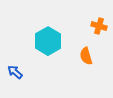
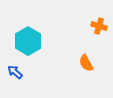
cyan hexagon: moved 20 px left
orange semicircle: moved 7 px down; rotated 12 degrees counterclockwise
